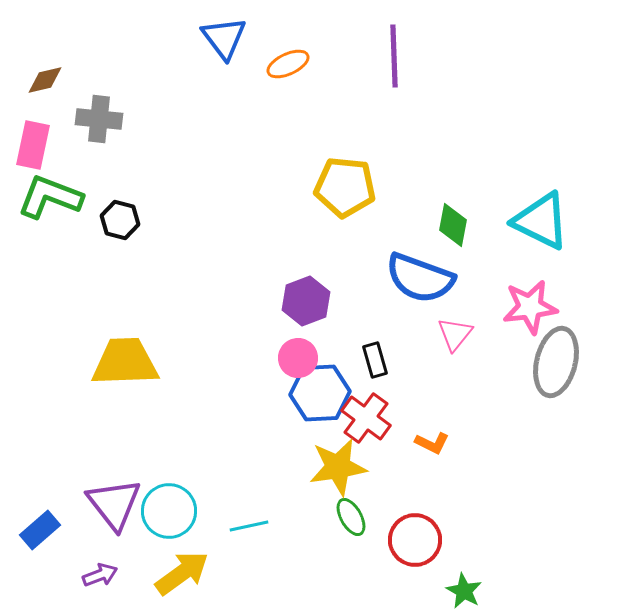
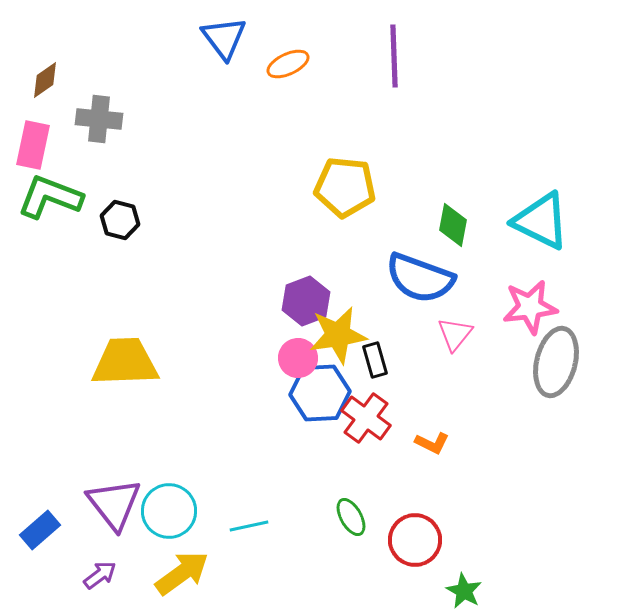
brown diamond: rotated 21 degrees counterclockwise
yellow star: moved 132 px up
purple arrow: rotated 16 degrees counterclockwise
